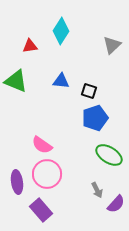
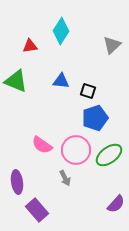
black square: moved 1 px left
green ellipse: rotated 68 degrees counterclockwise
pink circle: moved 29 px right, 24 px up
gray arrow: moved 32 px left, 12 px up
purple rectangle: moved 4 px left
